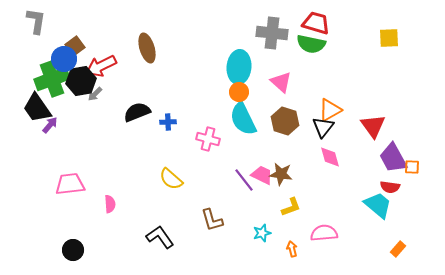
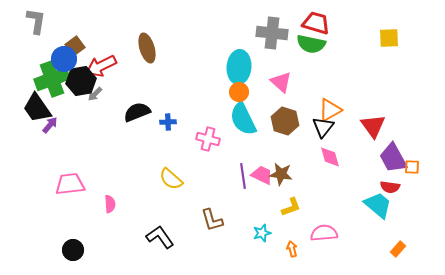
purple line at (244, 180): moved 1 px left, 4 px up; rotated 30 degrees clockwise
